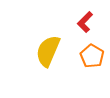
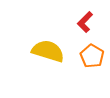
yellow semicircle: rotated 84 degrees clockwise
